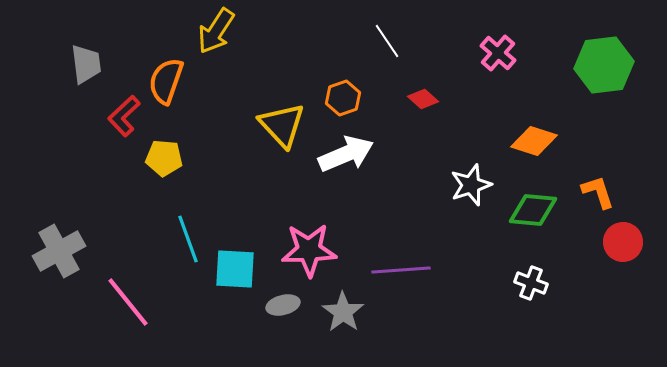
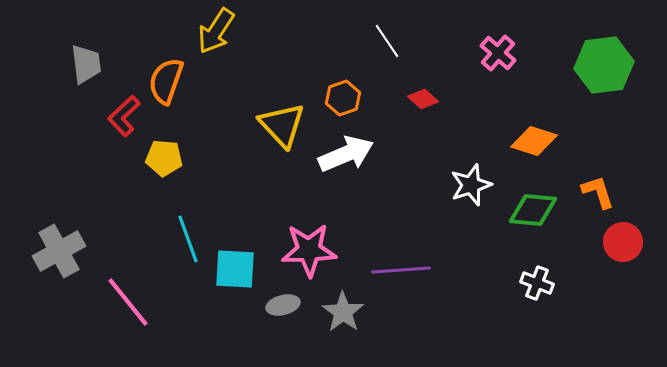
white cross: moved 6 px right
